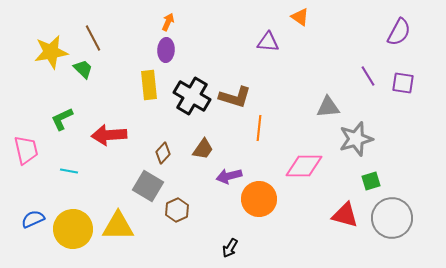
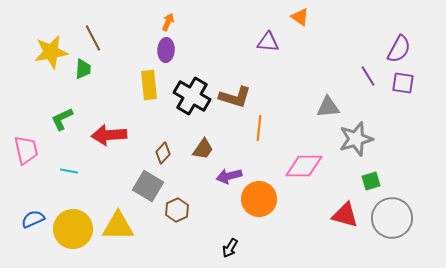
purple semicircle: moved 17 px down
green trapezoid: rotated 50 degrees clockwise
